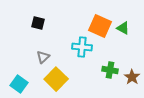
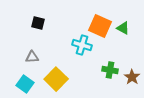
cyan cross: moved 2 px up; rotated 12 degrees clockwise
gray triangle: moved 11 px left; rotated 40 degrees clockwise
cyan square: moved 6 px right
